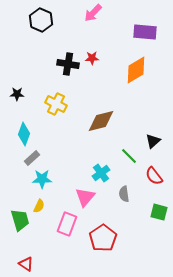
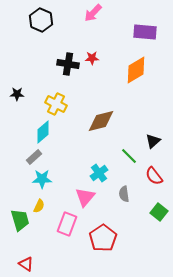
cyan diamond: moved 19 px right, 2 px up; rotated 30 degrees clockwise
gray rectangle: moved 2 px right, 1 px up
cyan cross: moved 2 px left
green square: rotated 24 degrees clockwise
